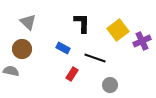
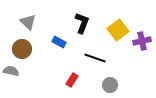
black L-shape: rotated 20 degrees clockwise
purple cross: rotated 12 degrees clockwise
blue rectangle: moved 4 px left, 6 px up
red rectangle: moved 6 px down
